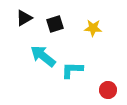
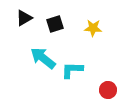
cyan arrow: moved 2 px down
